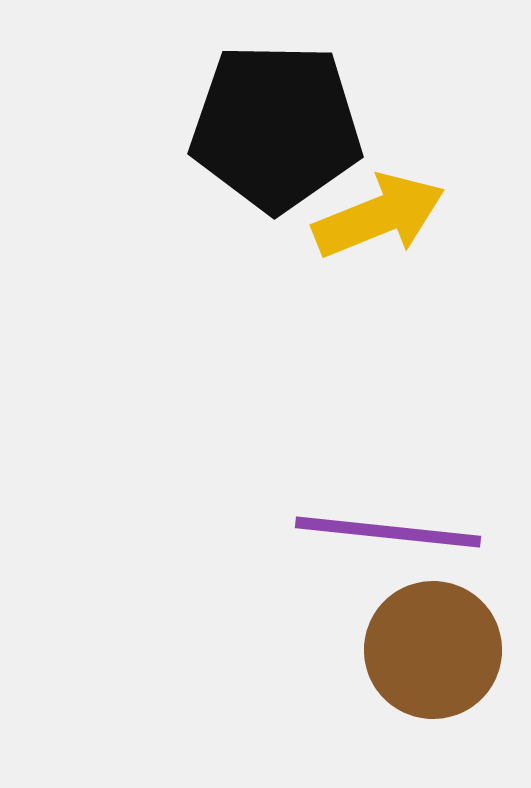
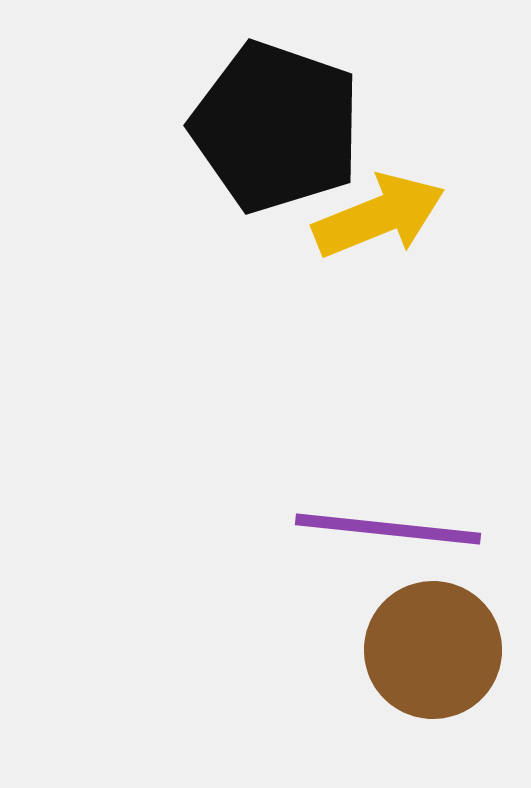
black pentagon: rotated 18 degrees clockwise
purple line: moved 3 px up
